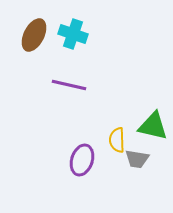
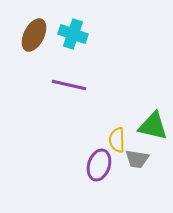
purple ellipse: moved 17 px right, 5 px down
